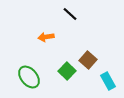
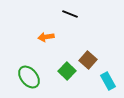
black line: rotated 21 degrees counterclockwise
